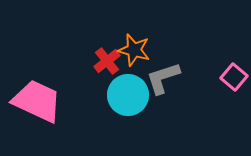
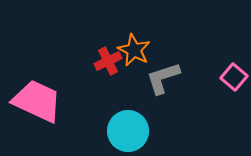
orange star: rotated 12 degrees clockwise
red cross: moved 1 px right; rotated 12 degrees clockwise
cyan circle: moved 36 px down
